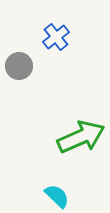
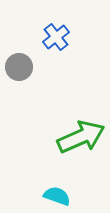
gray circle: moved 1 px down
cyan semicircle: rotated 24 degrees counterclockwise
